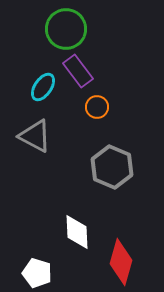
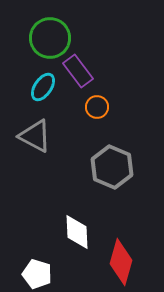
green circle: moved 16 px left, 9 px down
white pentagon: moved 1 px down
